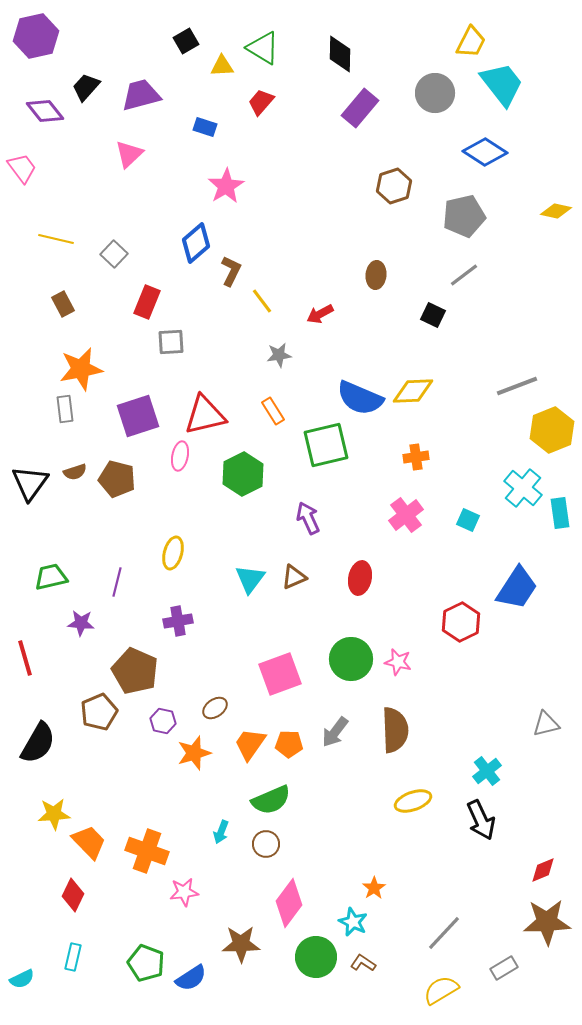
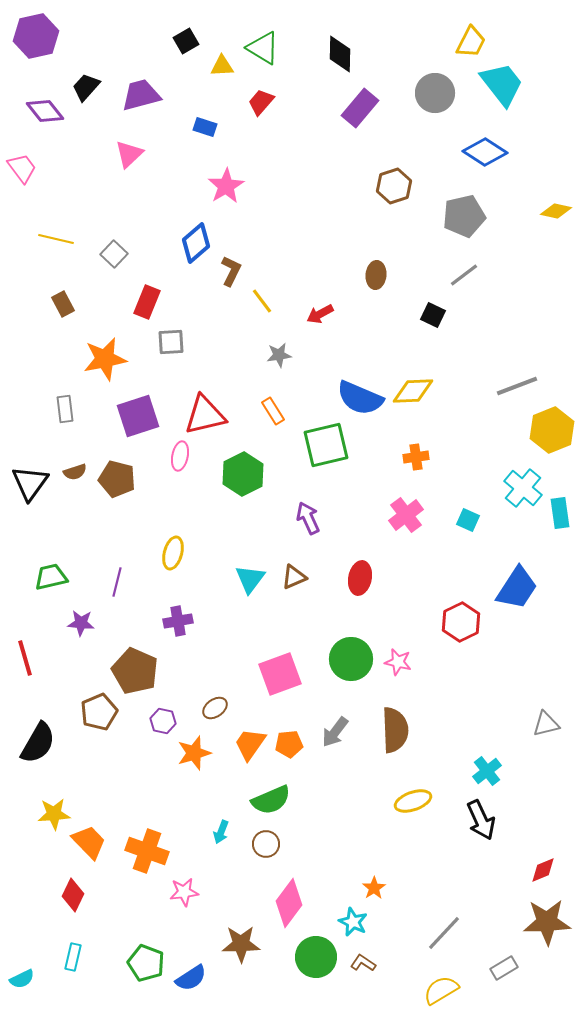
orange star at (81, 369): moved 24 px right, 10 px up
orange pentagon at (289, 744): rotated 8 degrees counterclockwise
